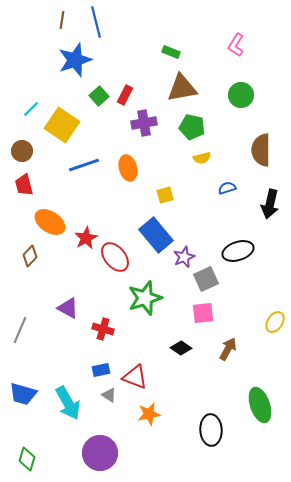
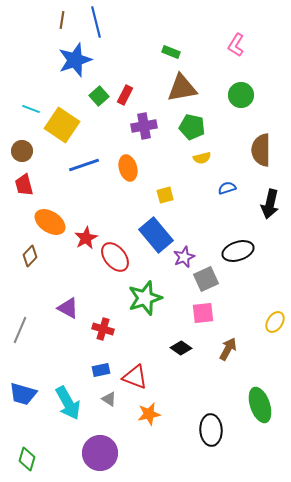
cyan line at (31, 109): rotated 66 degrees clockwise
purple cross at (144, 123): moved 3 px down
gray triangle at (109, 395): moved 4 px down
